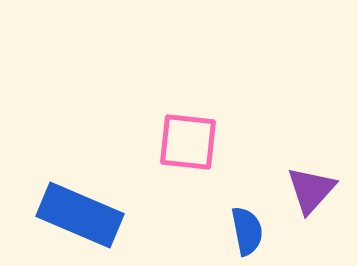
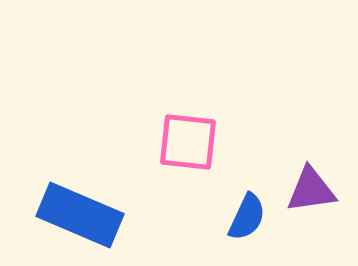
purple triangle: rotated 40 degrees clockwise
blue semicircle: moved 14 px up; rotated 36 degrees clockwise
